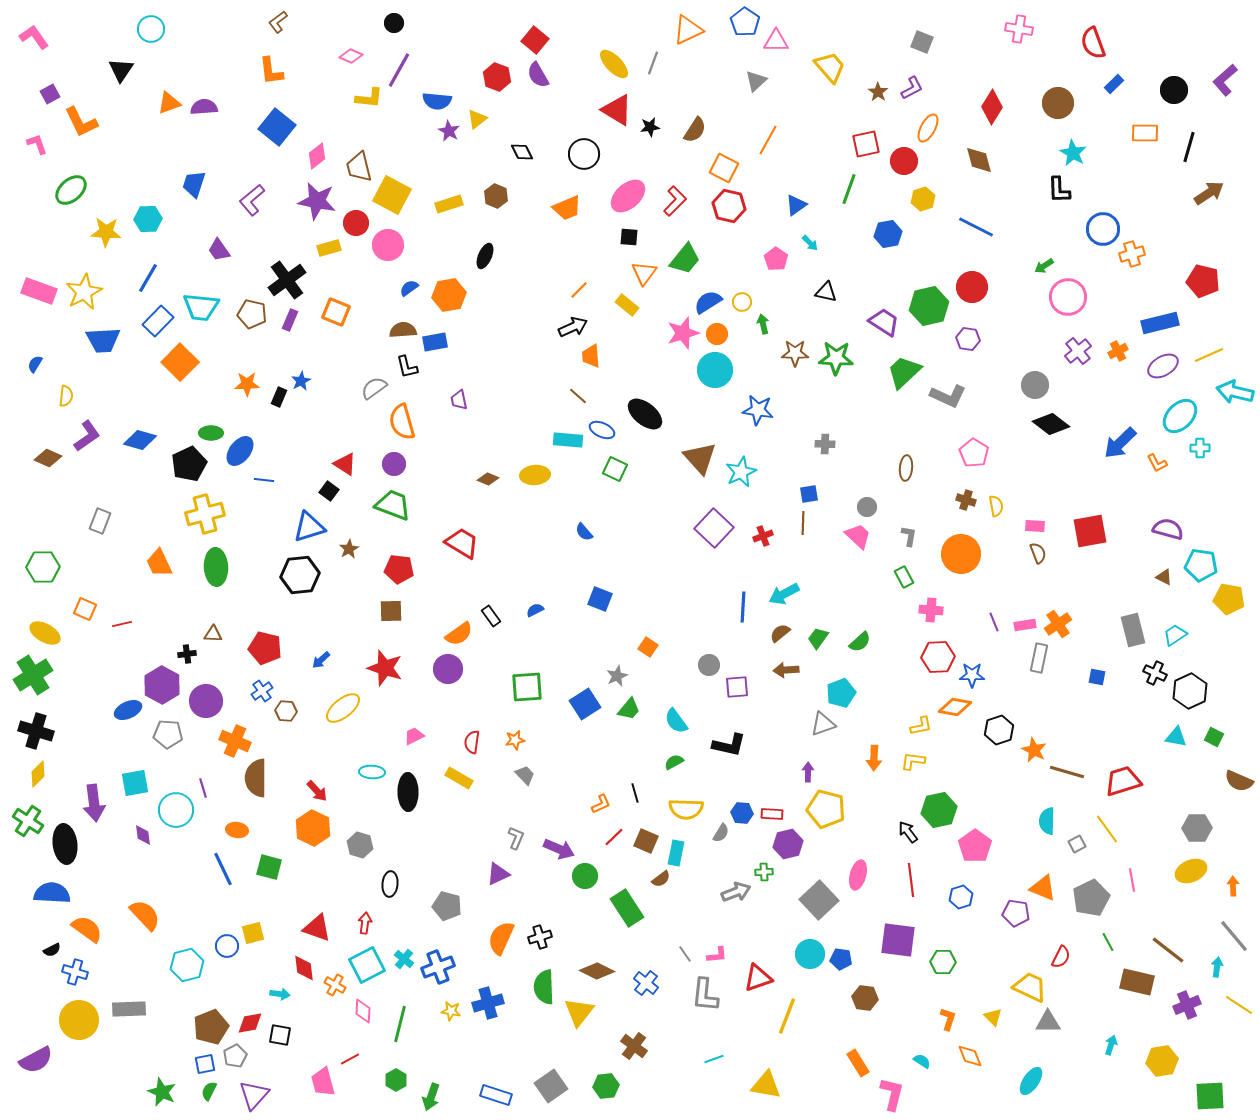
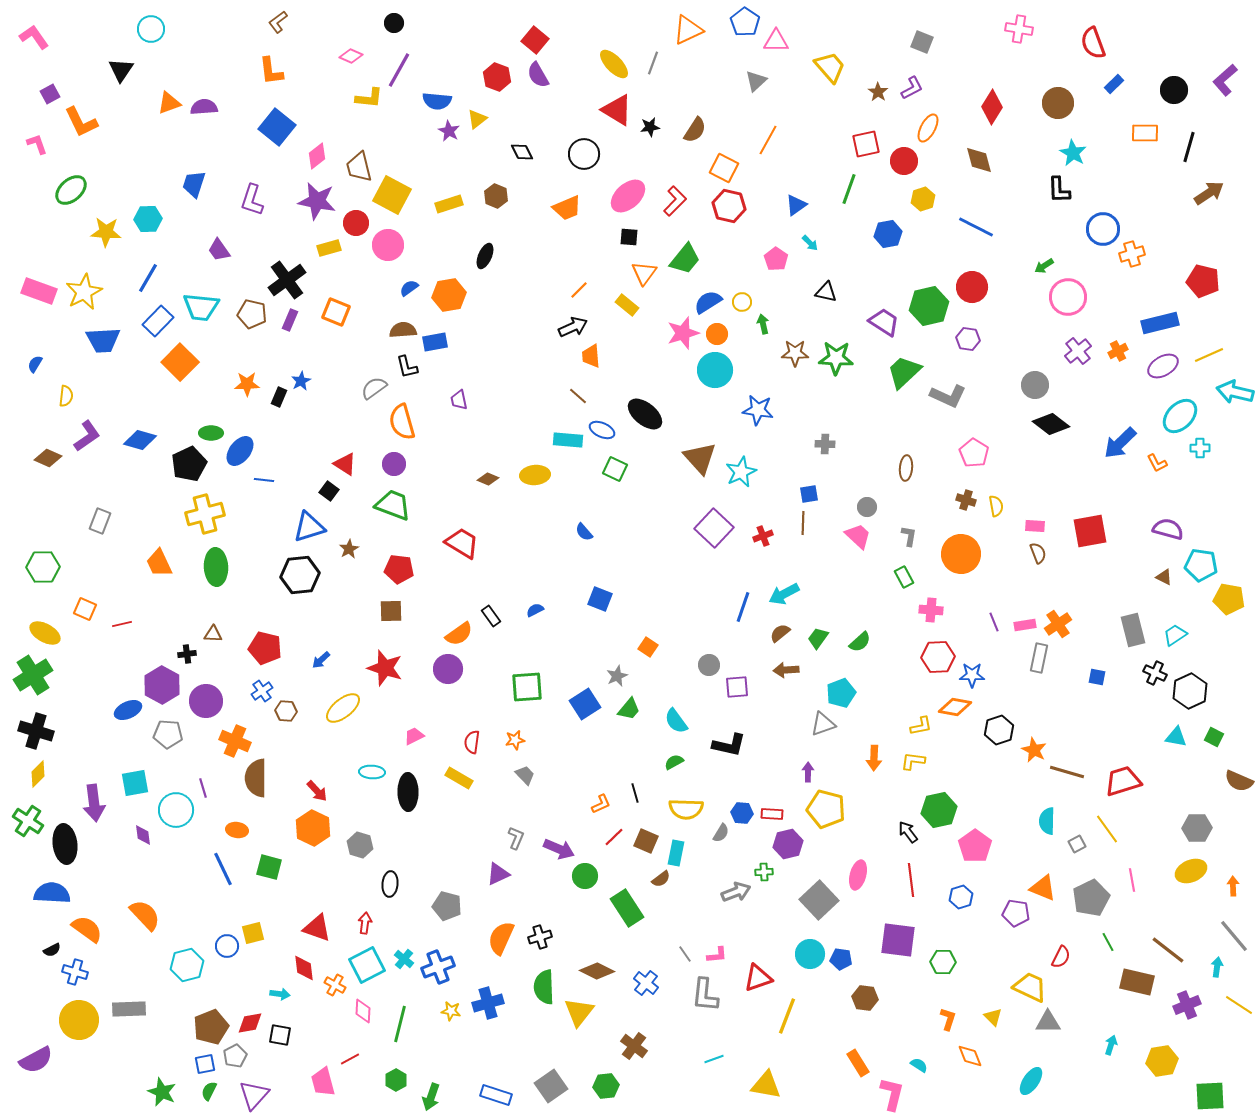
purple L-shape at (252, 200): rotated 32 degrees counterclockwise
blue line at (743, 607): rotated 16 degrees clockwise
cyan semicircle at (922, 1061): moved 3 px left, 4 px down
